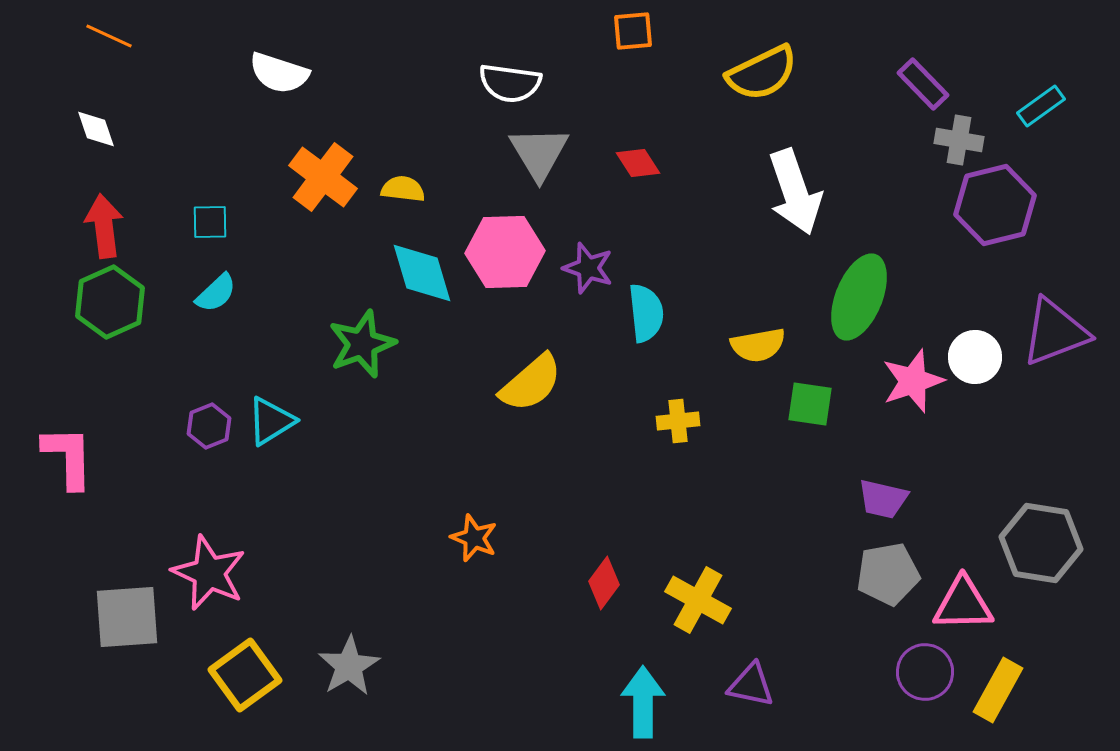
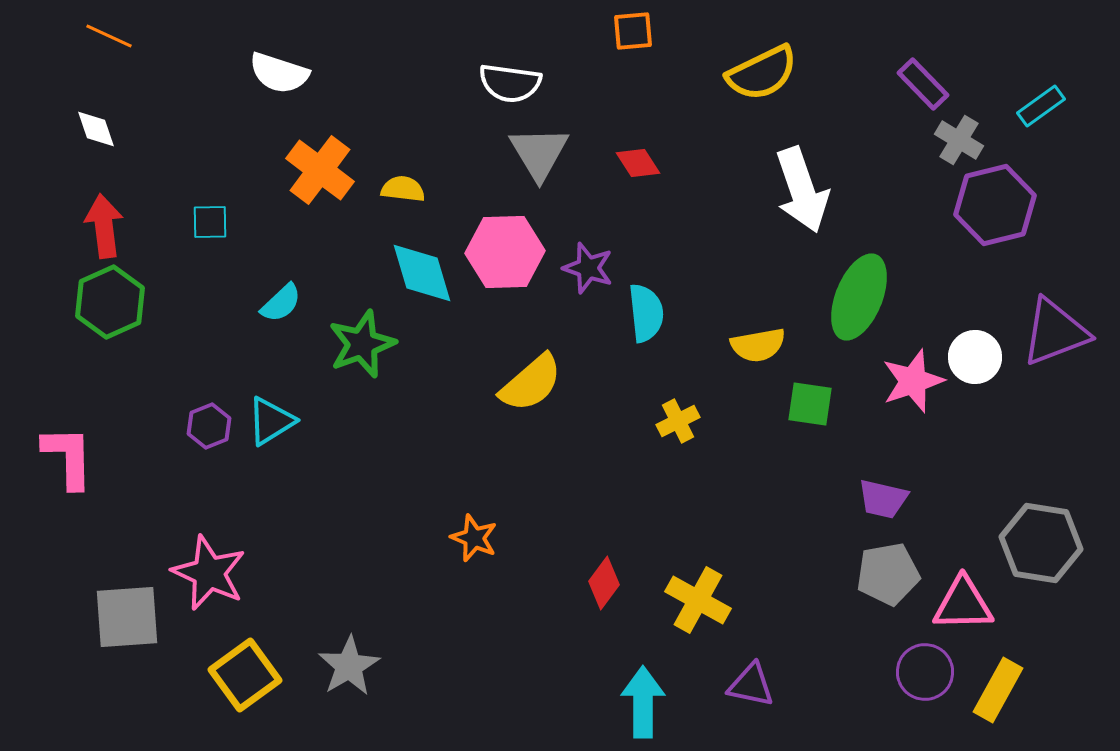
gray cross at (959, 140): rotated 21 degrees clockwise
orange cross at (323, 177): moved 3 px left, 7 px up
white arrow at (795, 192): moved 7 px right, 2 px up
cyan semicircle at (216, 293): moved 65 px right, 10 px down
yellow cross at (678, 421): rotated 21 degrees counterclockwise
